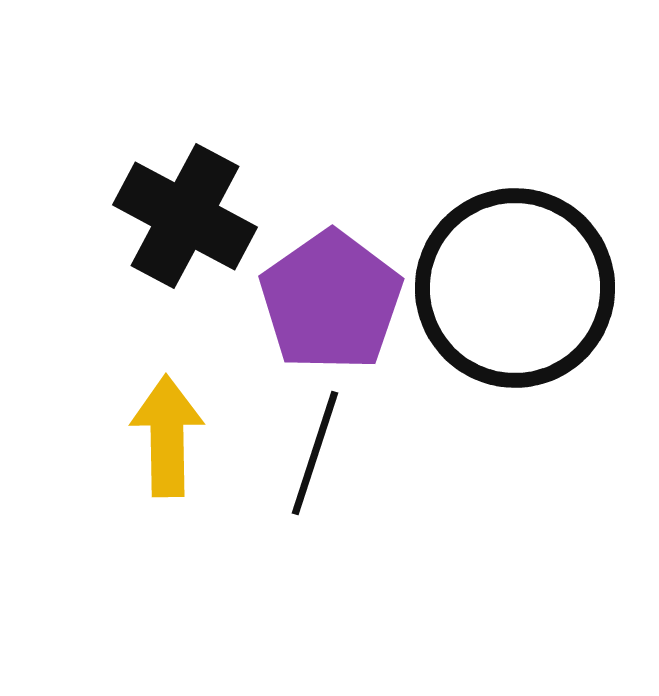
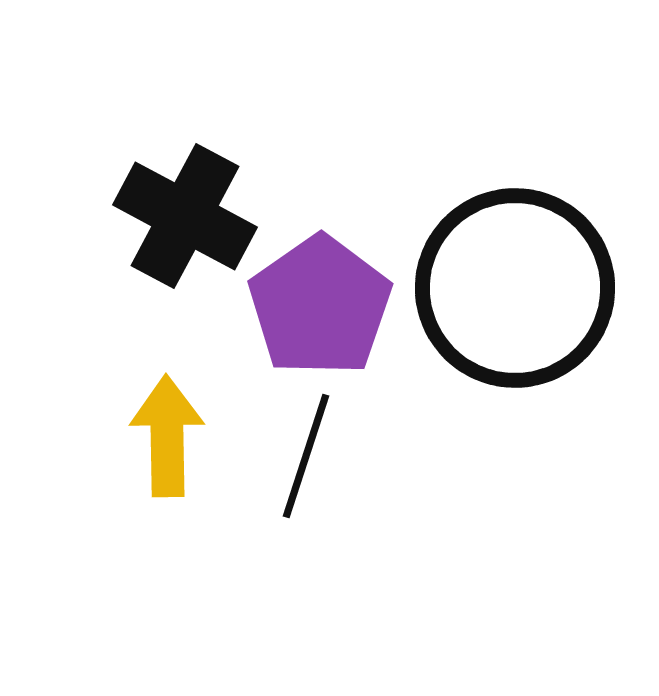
purple pentagon: moved 11 px left, 5 px down
black line: moved 9 px left, 3 px down
